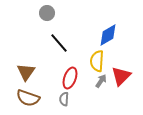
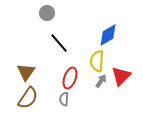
brown semicircle: rotated 75 degrees counterclockwise
